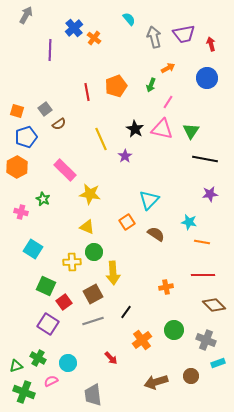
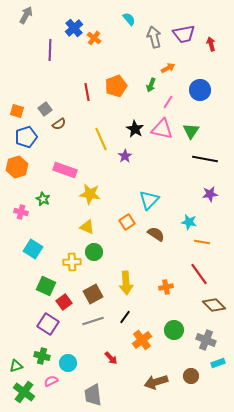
blue circle at (207, 78): moved 7 px left, 12 px down
orange hexagon at (17, 167): rotated 10 degrees clockwise
pink rectangle at (65, 170): rotated 25 degrees counterclockwise
yellow arrow at (113, 273): moved 13 px right, 10 px down
red line at (203, 275): moved 4 px left, 1 px up; rotated 55 degrees clockwise
black line at (126, 312): moved 1 px left, 5 px down
green cross at (38, 358): moved 4 px right, 2 px up; rotated 14 degrees counterclockwise
green cross at (24, 392): rotated 15 degrees clockwise
